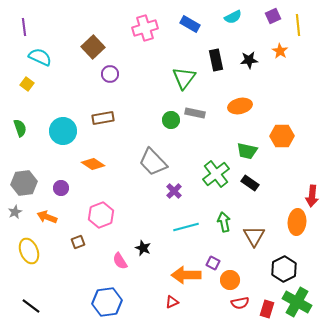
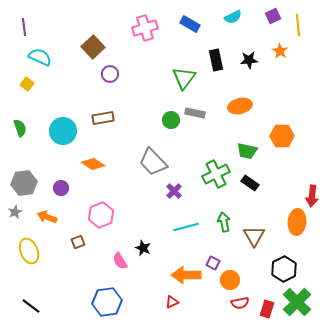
green cross at (216, 174): rotated 12 degrees clockwise
green cross at (297, 302): rotated 16 degrees clockwise
